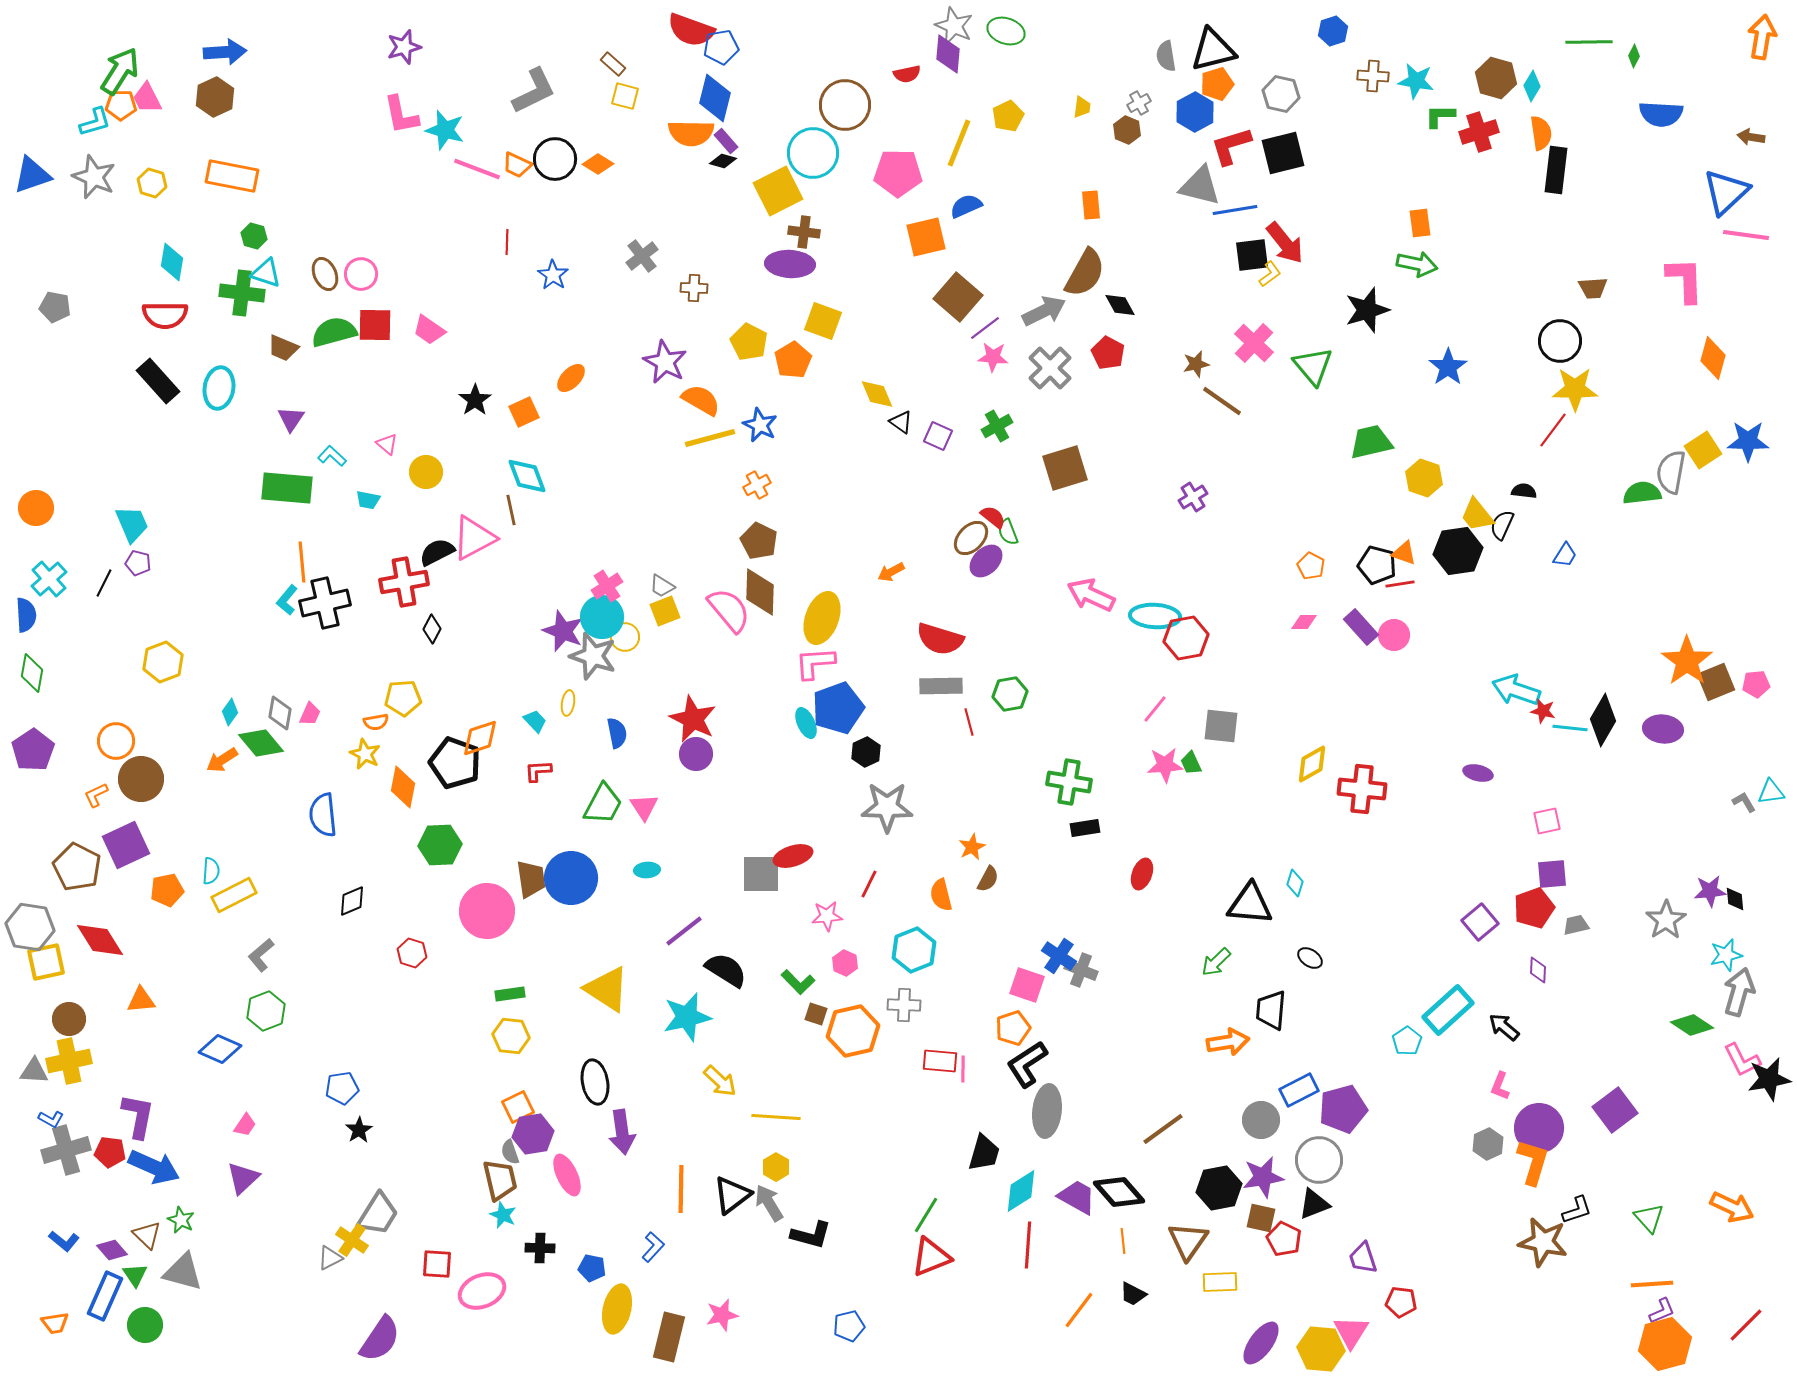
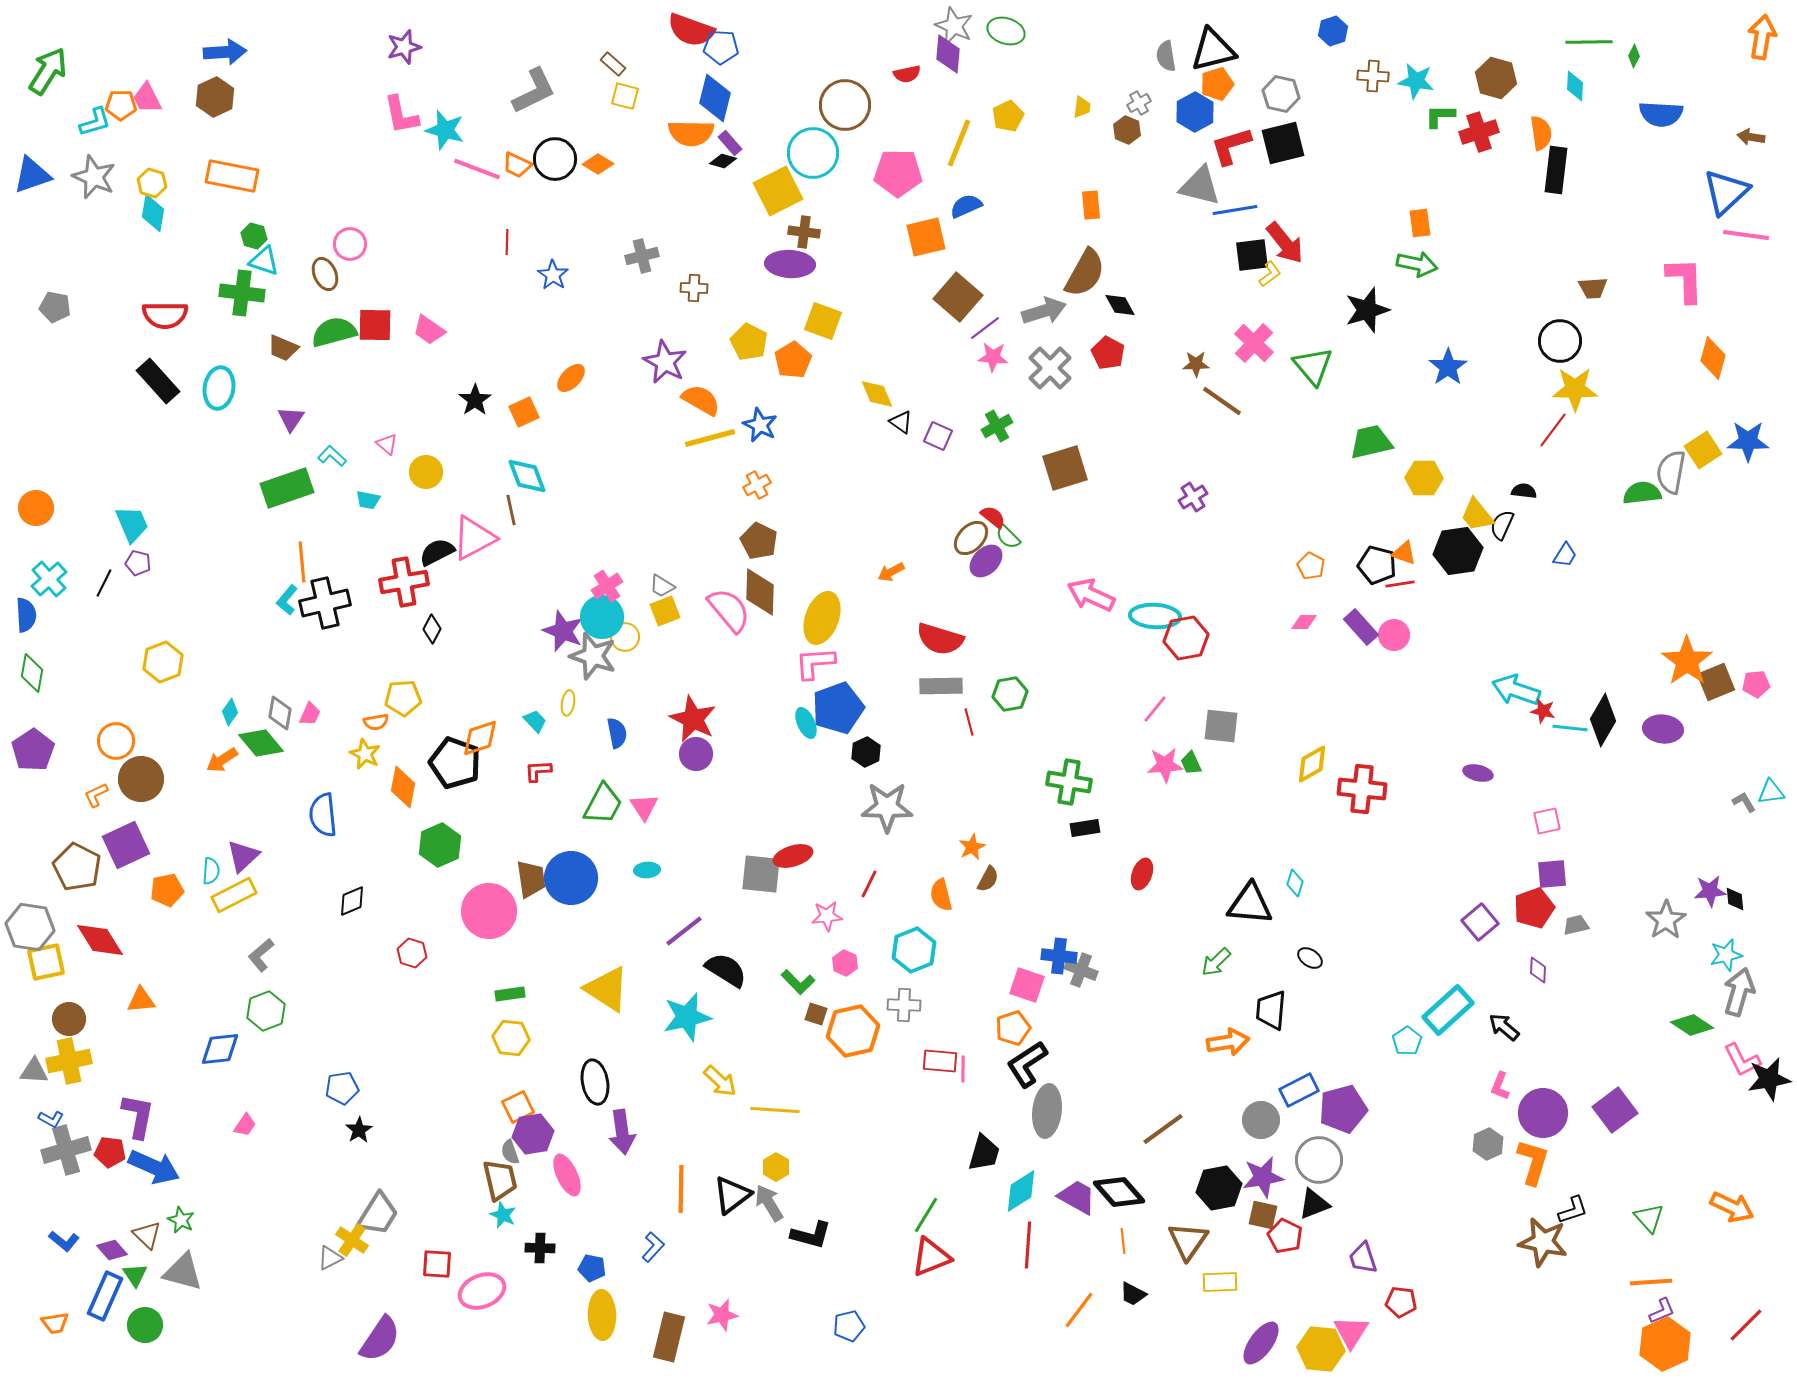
blue pentagon at (721, 47): rotated 12 degrees clockwise
green arrow at (120, 71): moved 72 px left
cyan diamond at (1532, 86): moved 43 px right; rotated 28 degrees counterclockwise
purple rectangle at (726, 141): moved 4 px right, 2 px down
black square at (1283, 153): moved 10 px up
gray cross at (642, 256): rotated 24 degrees clockwise
cyan diamond at (172, 262): moved 19 px left, 49 px up
cyan triangle at (266, 273): moved 2 px left, 12 px up
pink circle at (361, 274): moved 11 px left, 30 px up
gray arrow at (1044, 311): rotated 9 degrees clockwise
brown star at (1196, 364): rotated 12 degrees clockwise
yellow hexagon at (1424, 478): rotated 18 degrees counterclockwise
green rectangle at (287, 488): rotated 24 degrees counterclockwise
green semicircle at (1008, 532): moved 5 px down; rotated 24 degrees counterclockwise
green hexagon at (440, 845): rotated 21 degrees counterclockwise
gray square at (761, 874): rotated 6 degrees clockwise
pink circle at (487, 911): moved 2 px right
blue cross at (1059, 956): rotated 28 degrees counterclockwise
yellow hexagon at (511, 1036): moved 2 px down
blue diamond at (220, 1049): rotated 30 degrees counterclockwise
yellow line at (776, 1117): moved 1 px left, 7 px up
purple circle at (1539, 1128): moved 4 px right, 15 px up
purple triangle at (243, 1178): moved 322 px up
black L-shape at (1577, 1210): moved 4 px left
brown square at (1261, 1218): moved 2 px right, 3 px up
red pentagon at (1284, 1239): moved 1 px right, 3 px up
orange line at (1652, 1284): moved 1 px left, 2 px up
yellow ellipse at (617, 1309): moved 15 px left, 6 px down; rotated 15 degrees counterclockwise
orange hexagon at (1665, 1344): rotated 9 degrees counterclockwise
